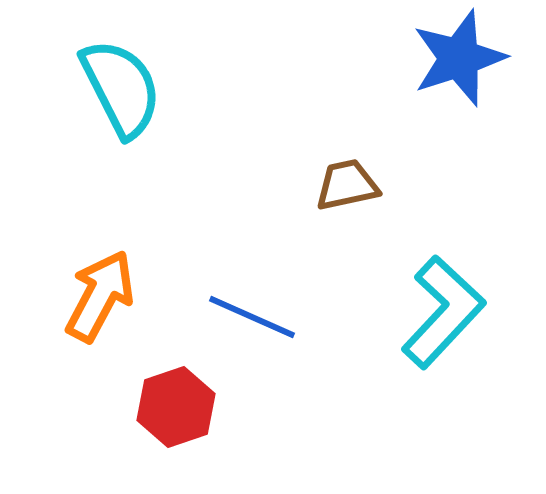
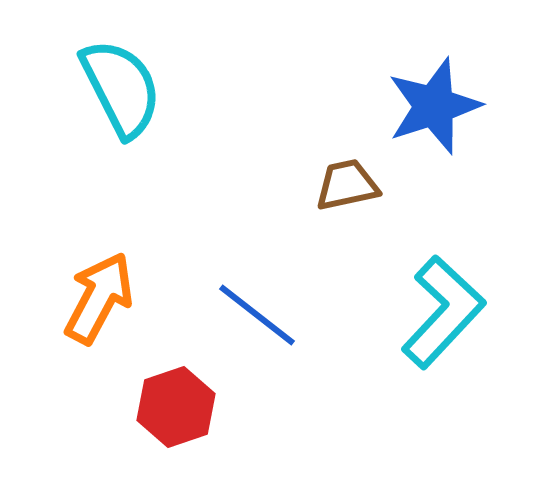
blue star: moved 25 px left, 48 px down
orange arrow: moved 1 px left, 2 px down
blue line: moved 5 px right, 2 px up; rotated 14 degrees clockwise
